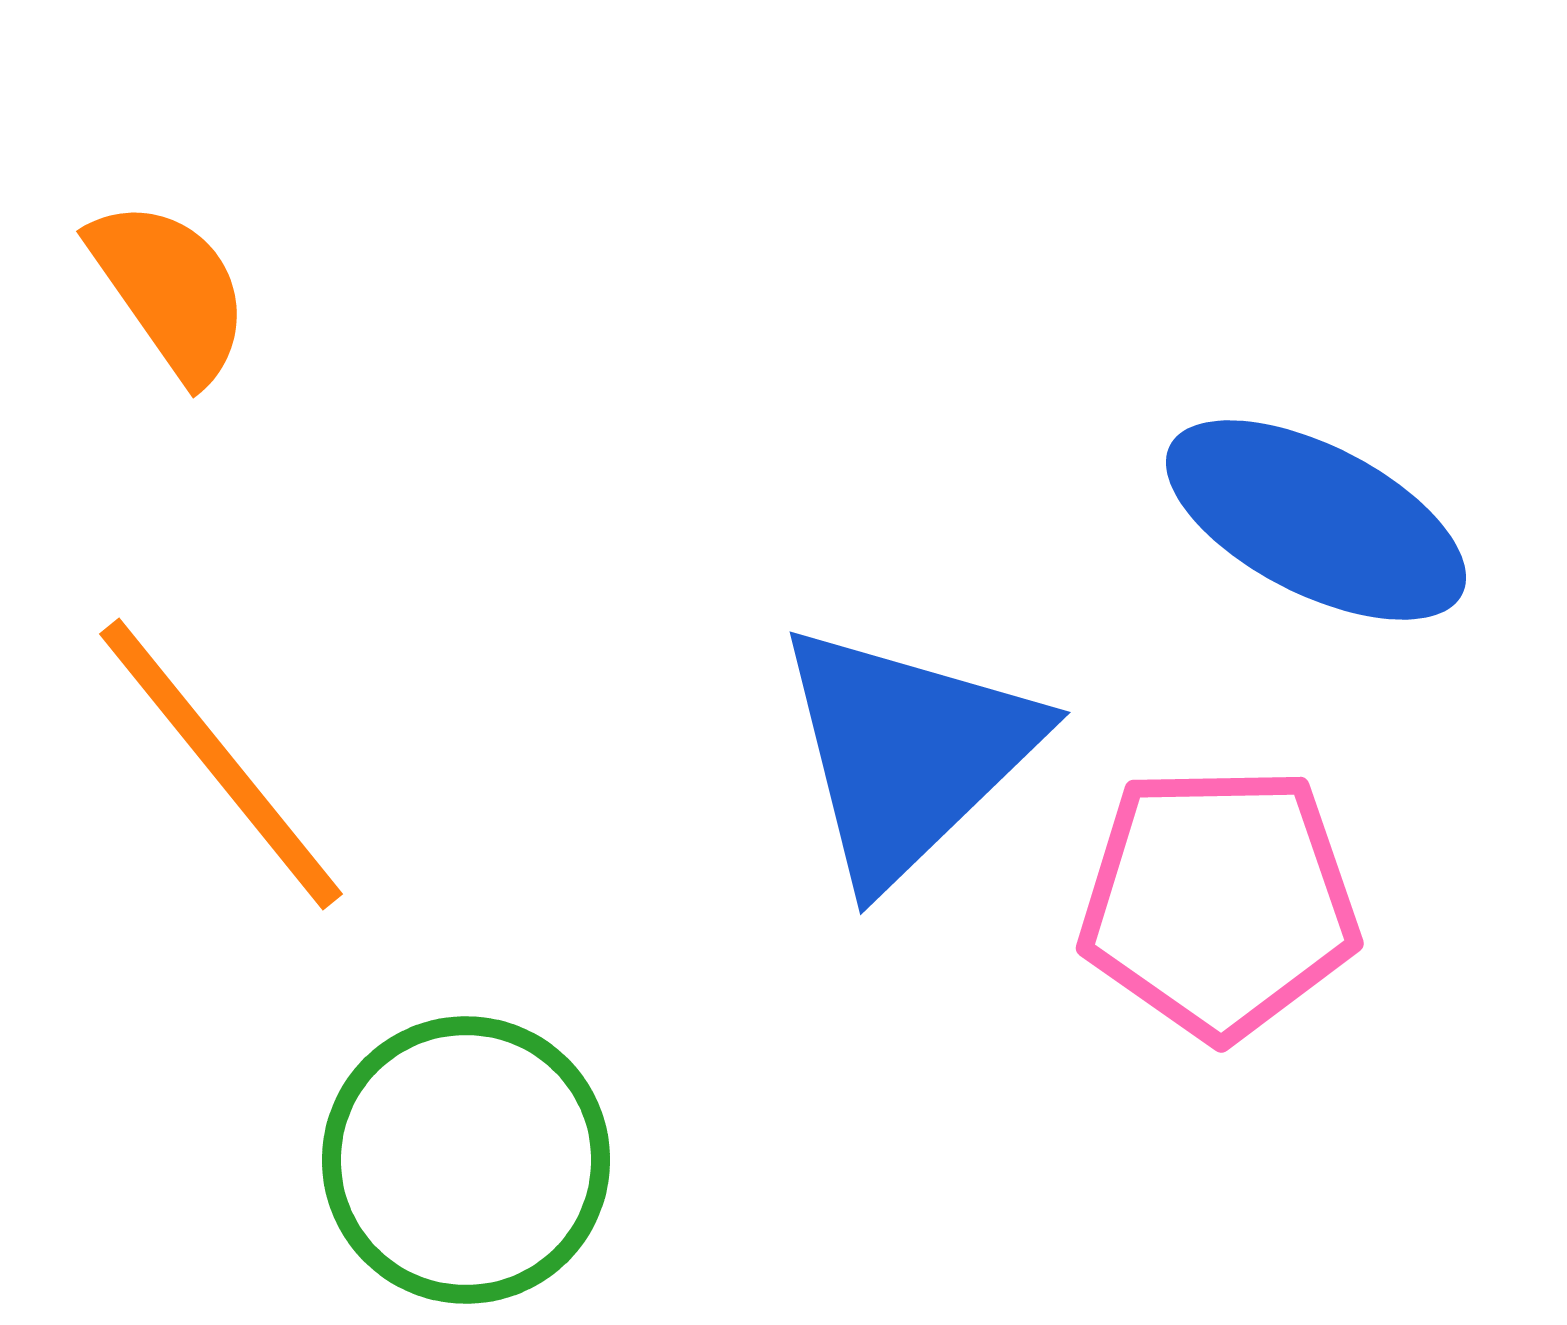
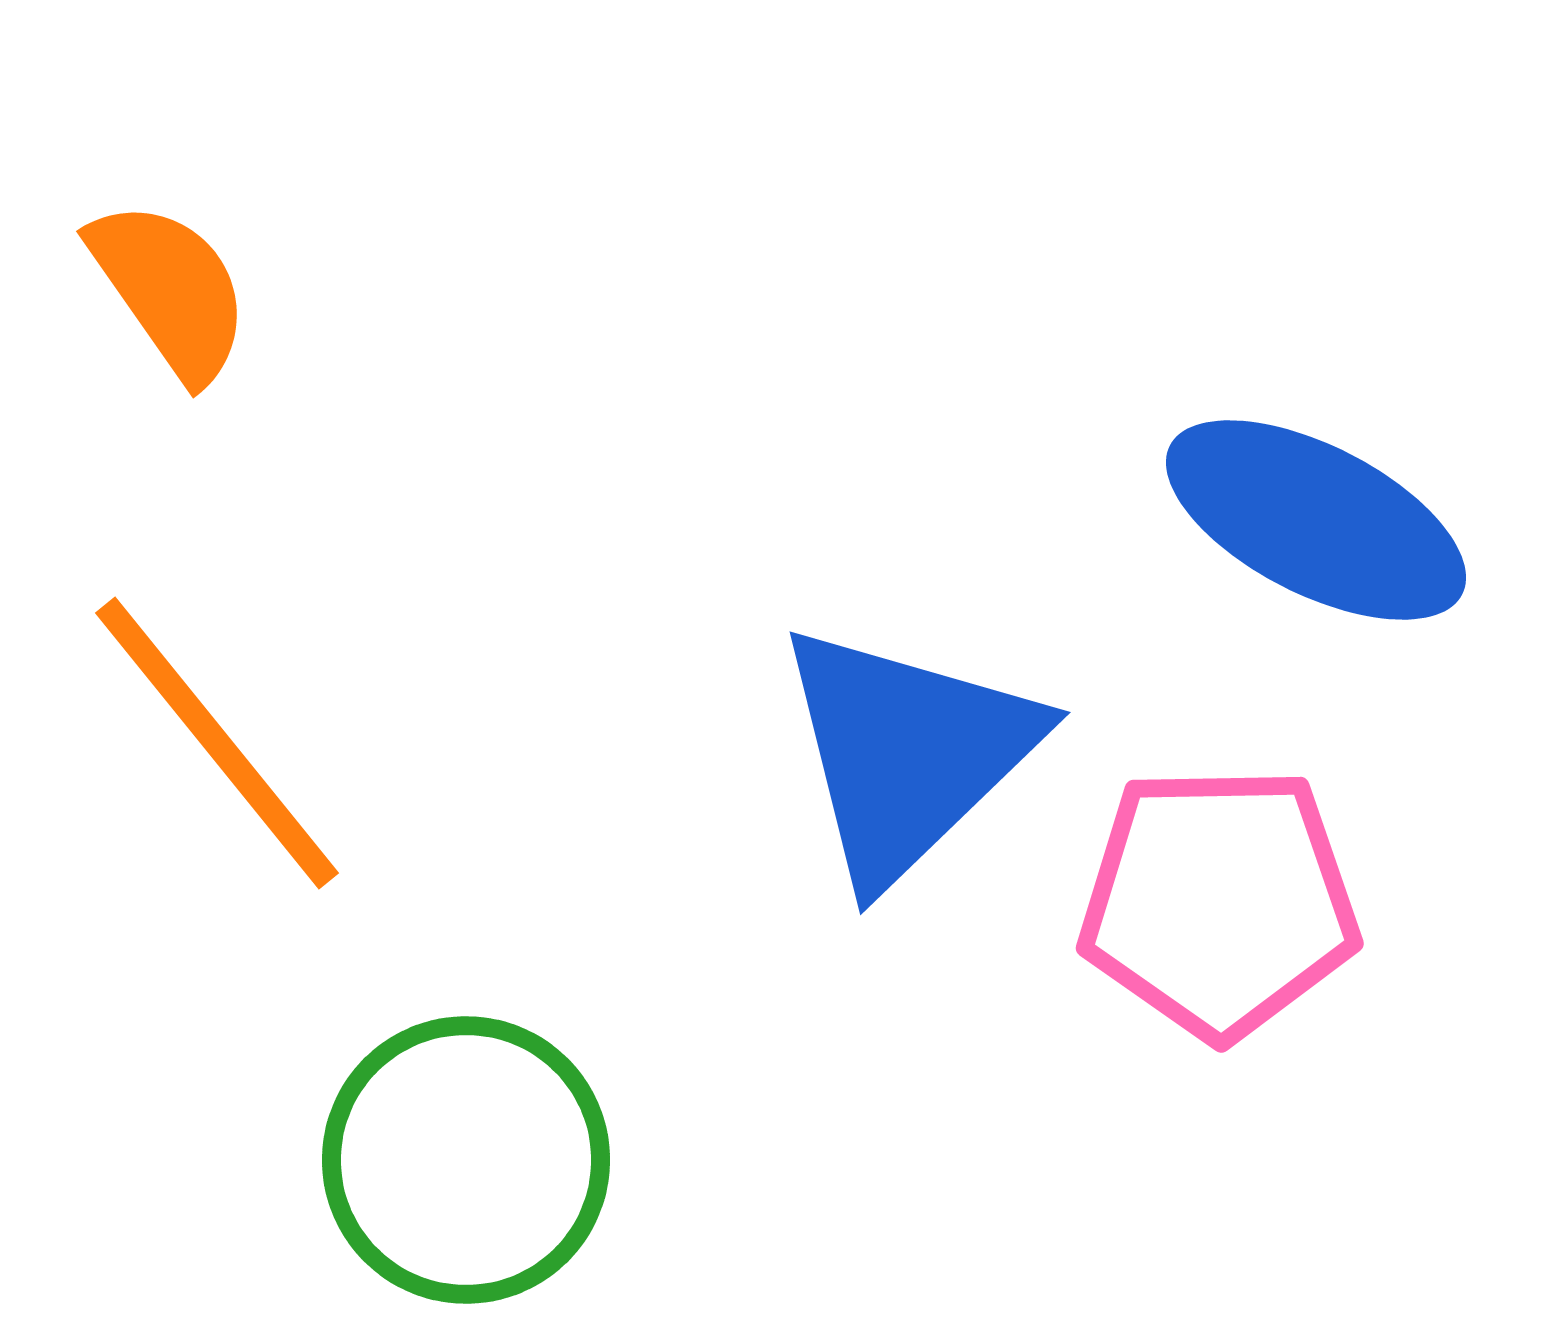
orange line: moved 4 px left, 21 px up
